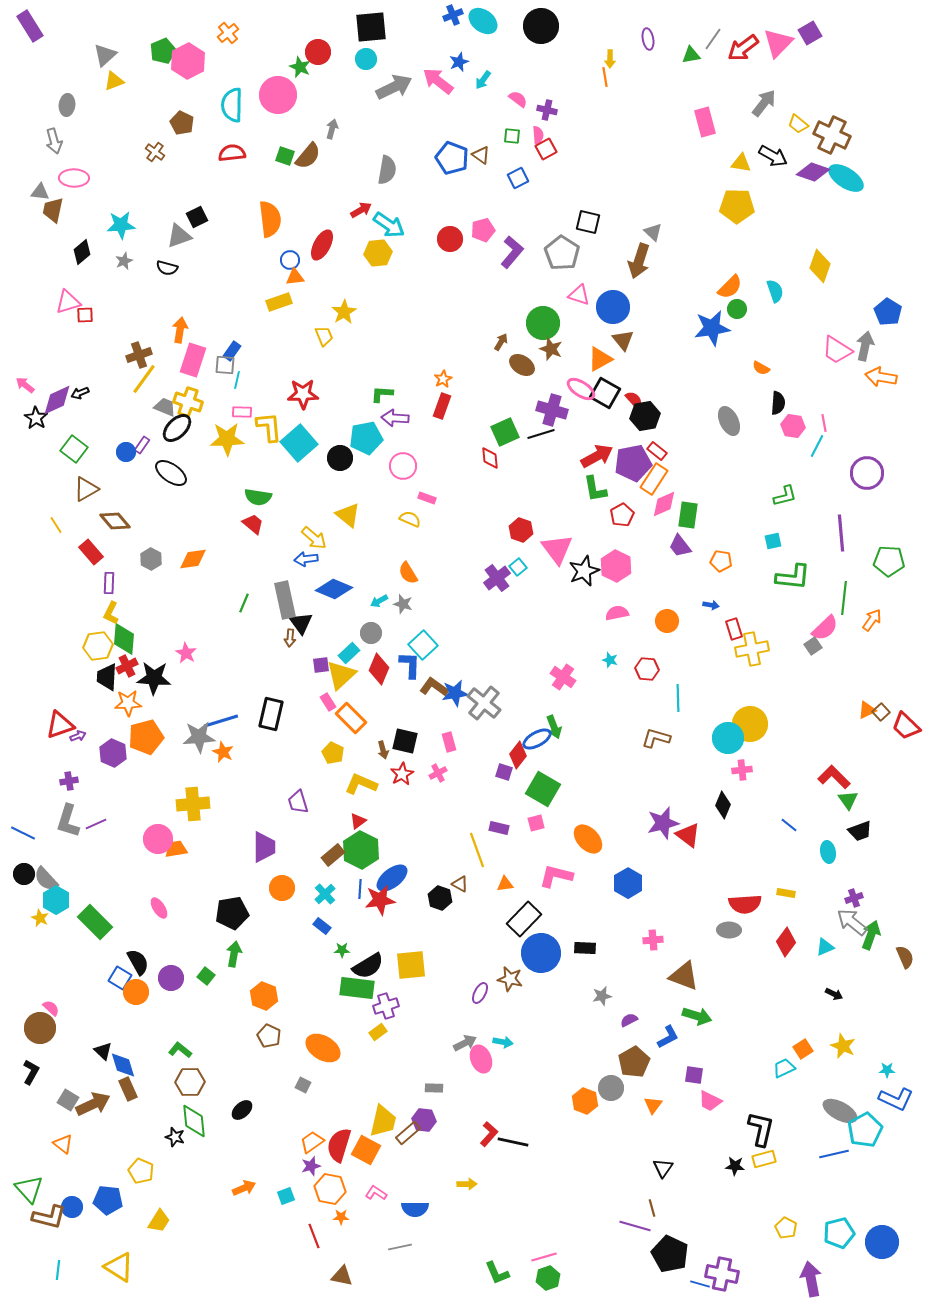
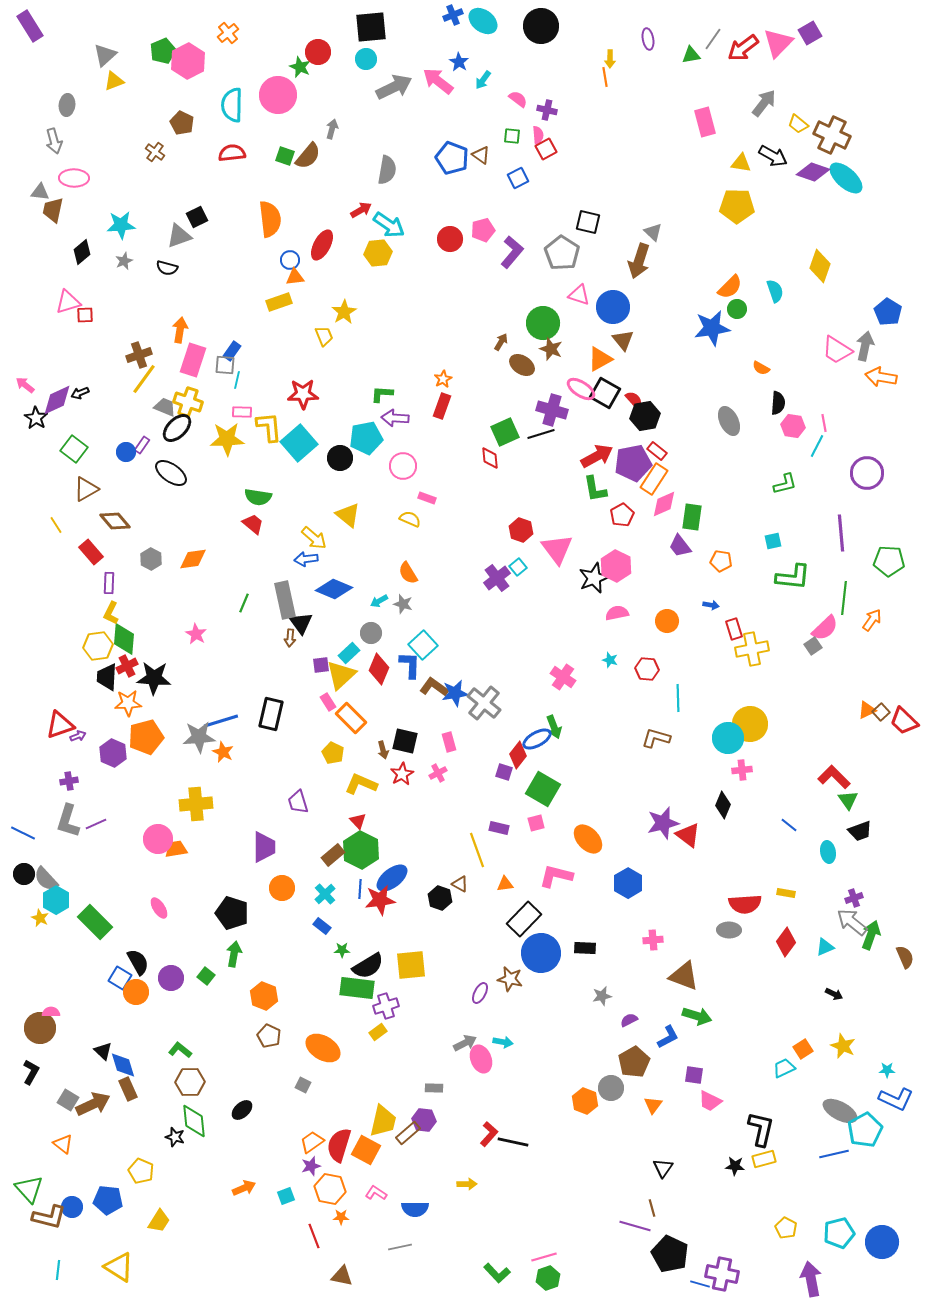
blue star at (459, 62): rotated 18 degrees counterclockwise
cyan ellipse at (846, 178): rotated 9 degrees clockwise
green L-shape at (785, 496): moved 12 px up
green rectangle at (688, 515): moved 4 px right, 2 px down
black star at (584, 571): moved 10 px right, 7 px down
pink star at (186, 653): moved 10 px right, 19 px up
red trapezoid at (906, 726): moved 2 px left, 5 px up
yellow cross at (193, 804): moved 3 px right
red triangle at (358, 821): rotated 36 degrees counterclockwise
black pentagon at (232, 913): rotated 28 degrees clockwise
pink semicircle at (51, 1008): moved 4 px down; rotated 42 degrees counterclockwise
green L-shape at (497, 1273): rotated 20 degrees counterclockwise
